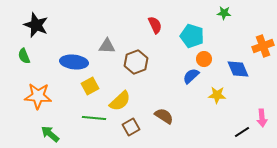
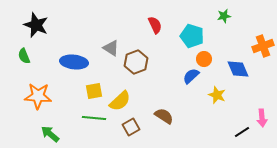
green star: moved 3 px down; rotated 16 degrees counterclockwise
gray triangle: moved 4 px right, 2 px down; rotated 30 degrees clockwise
yellow square: moved 4 px right, 5 px down; rotated 18 degrees clockwise
yellow star: rotated 18 degrees clockwise
